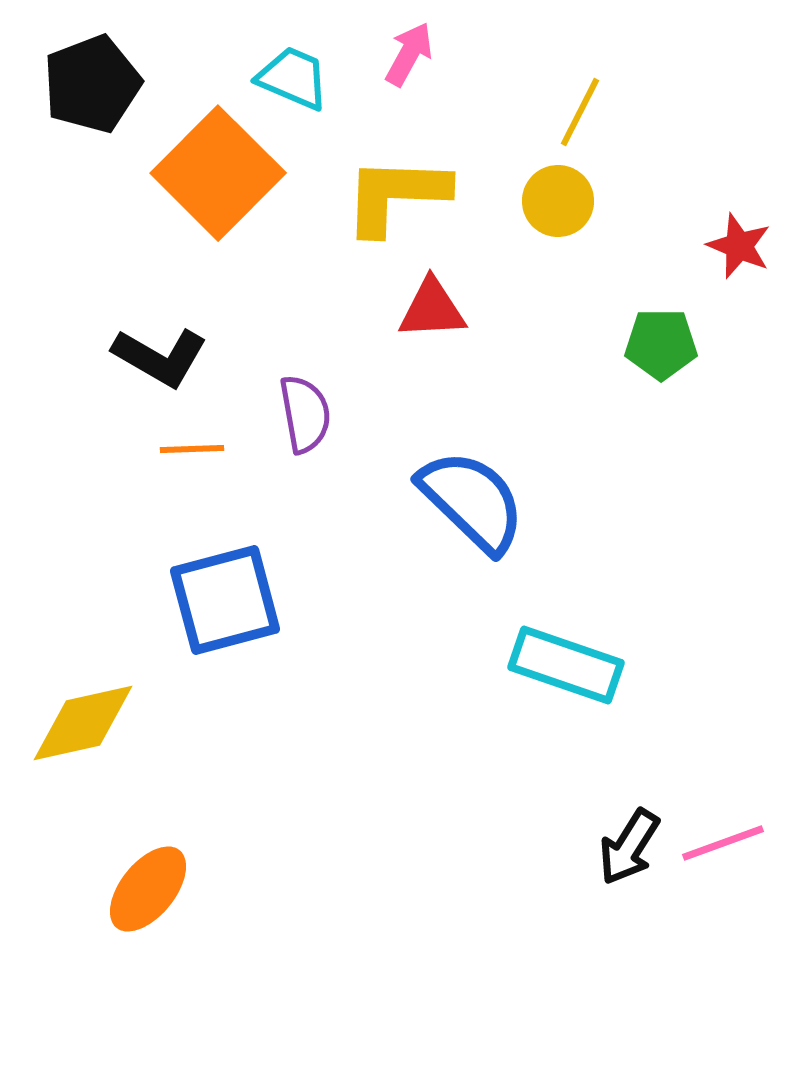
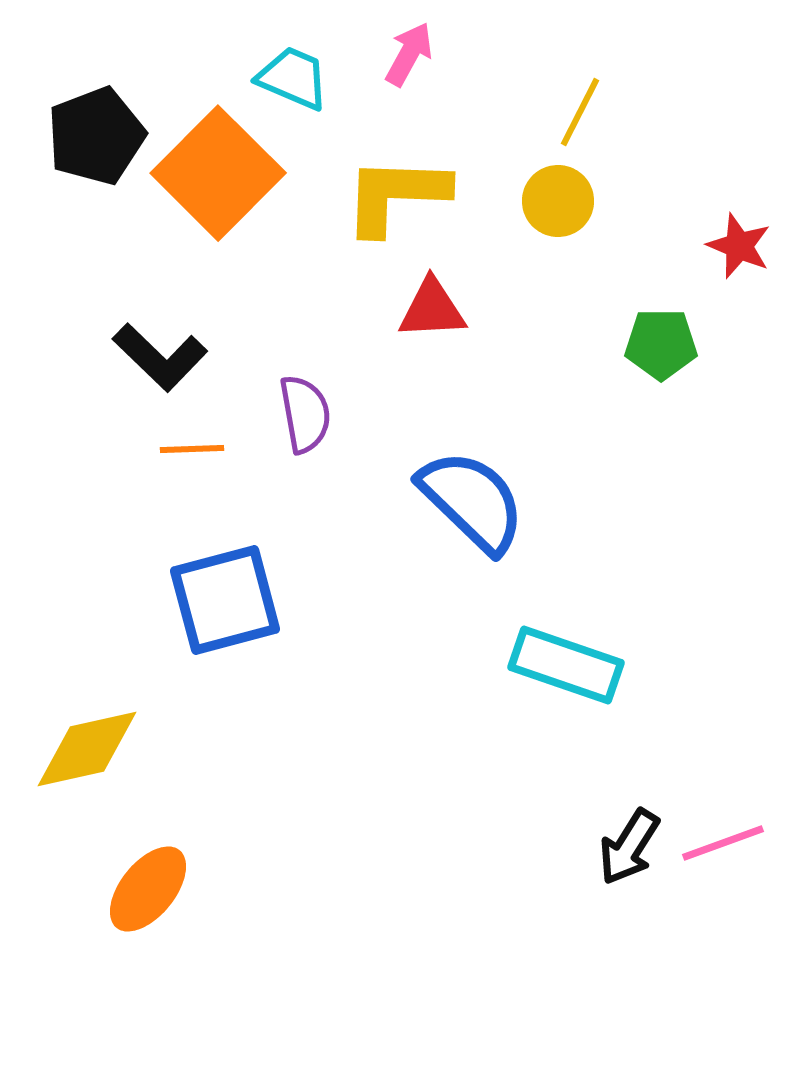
black pentagon: moved 4 px right, 52 px down
black L-shape: rotated 14 degrees clockwise
yellow diamond: moved 4 px right, 26 px down
